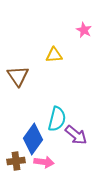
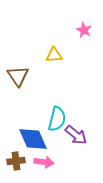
blue diamond: rotated 60 degrees counterclockwise
